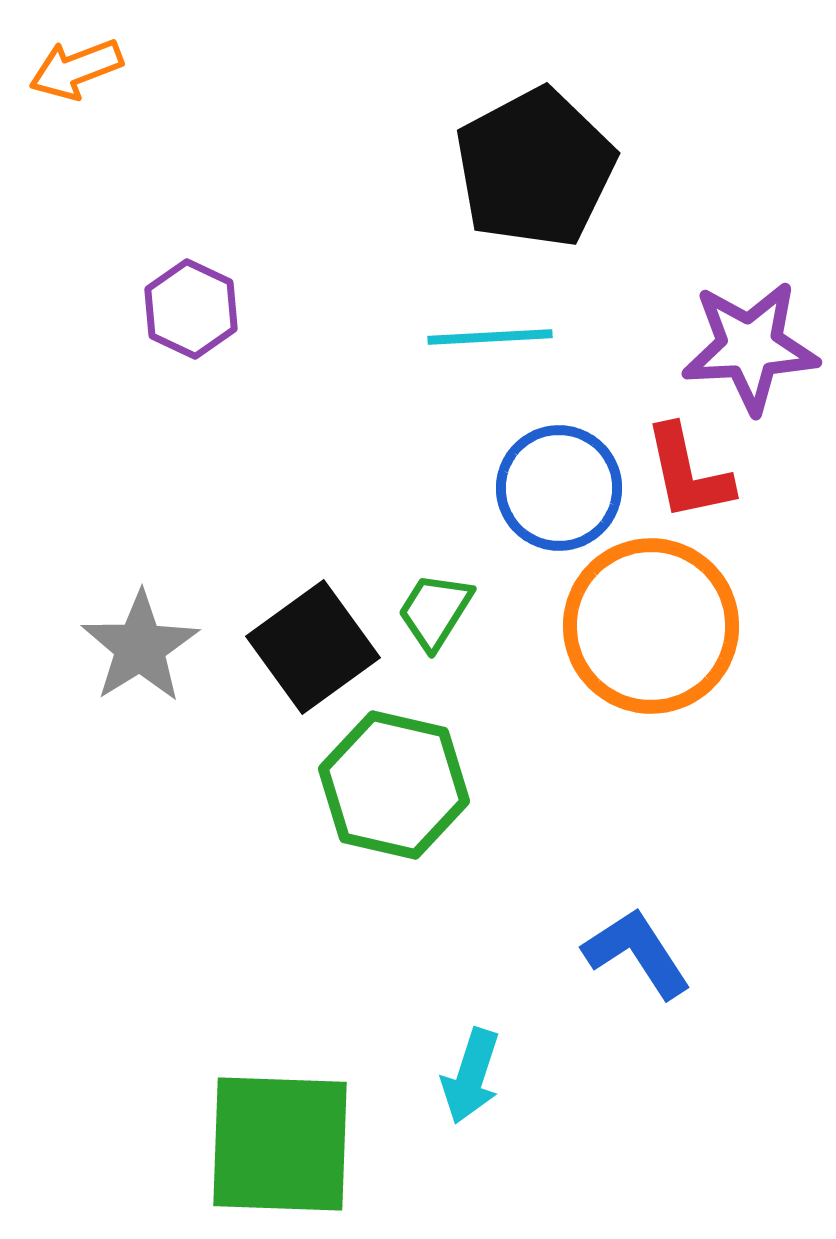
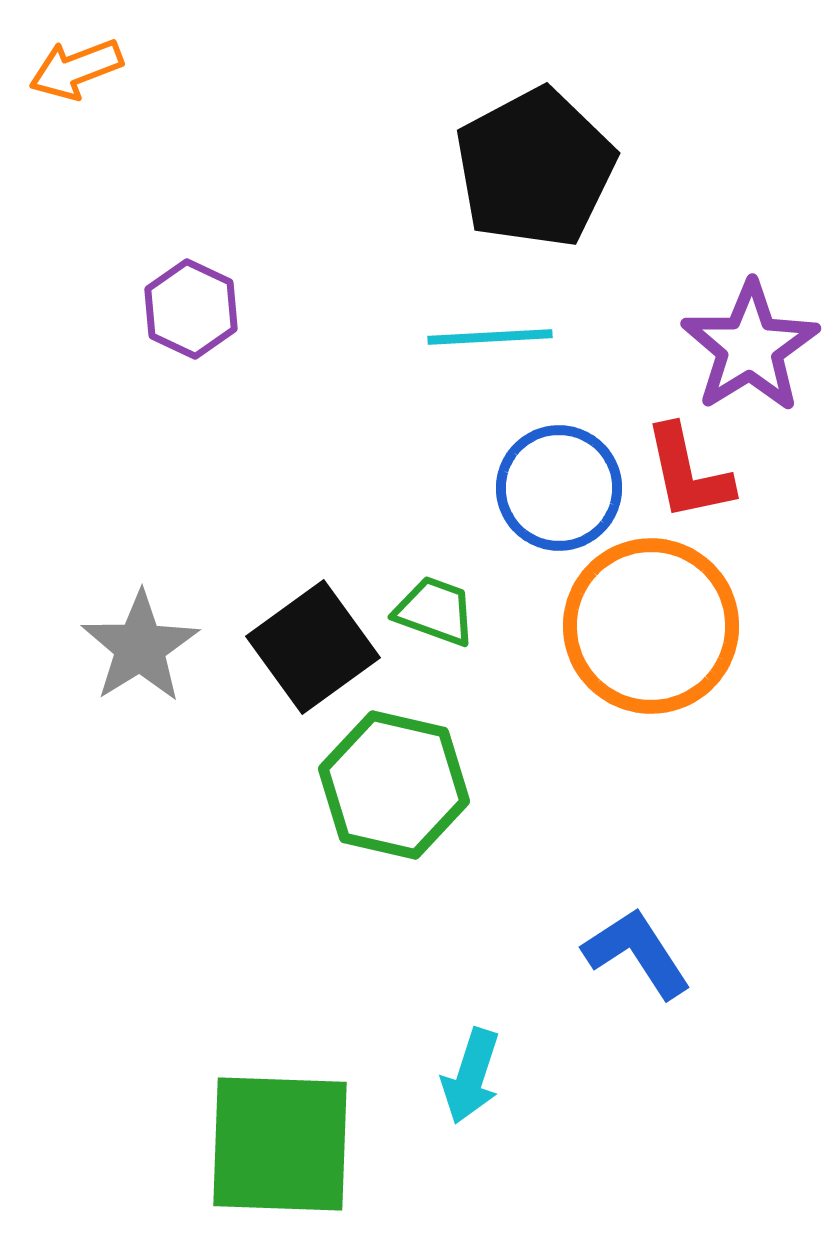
purple star: rotated 29 degrees counterclockwise
green trapezoid: rotated 78 degrees clockwise
